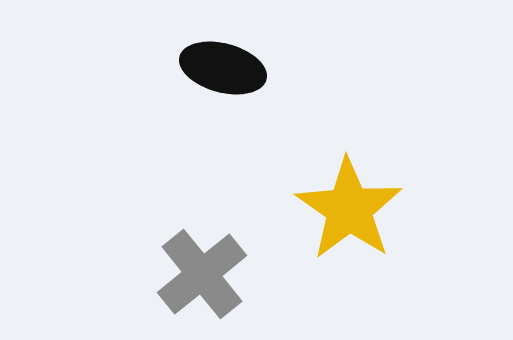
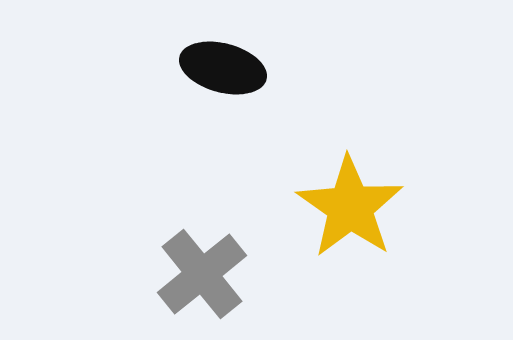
yellow star: moved 1 px right, 2 px up
